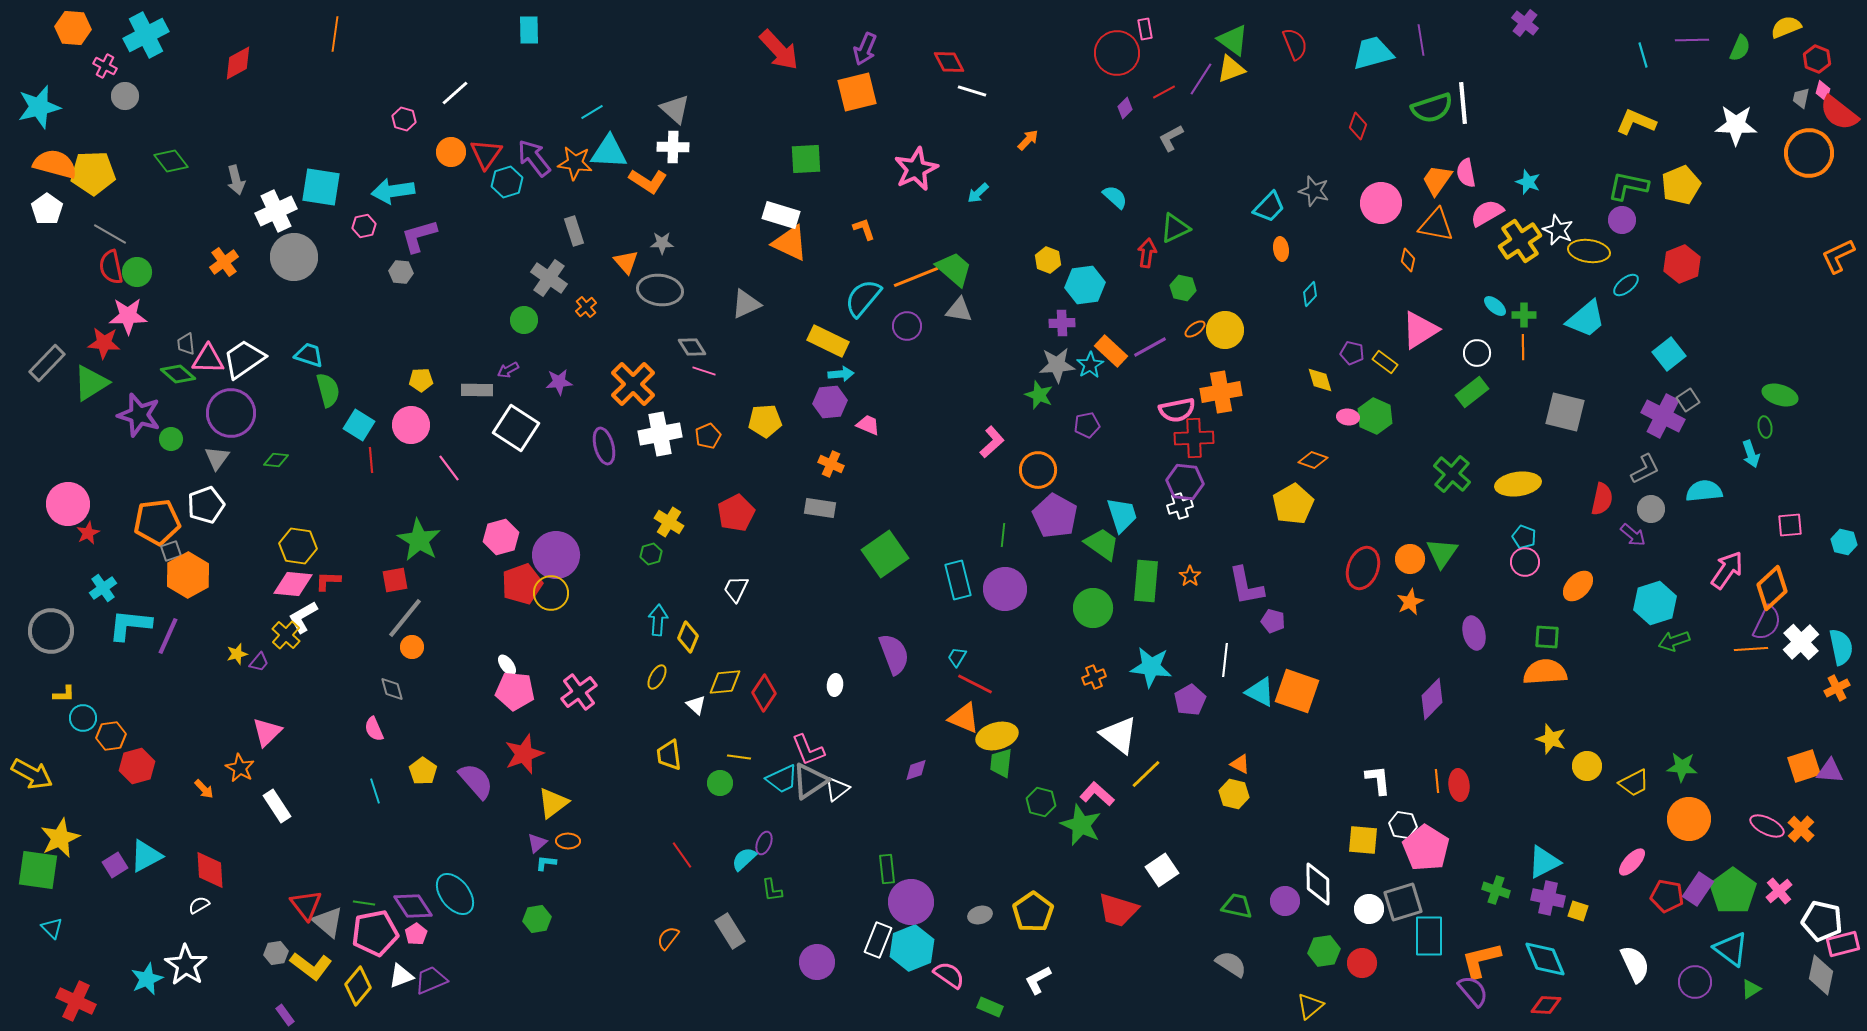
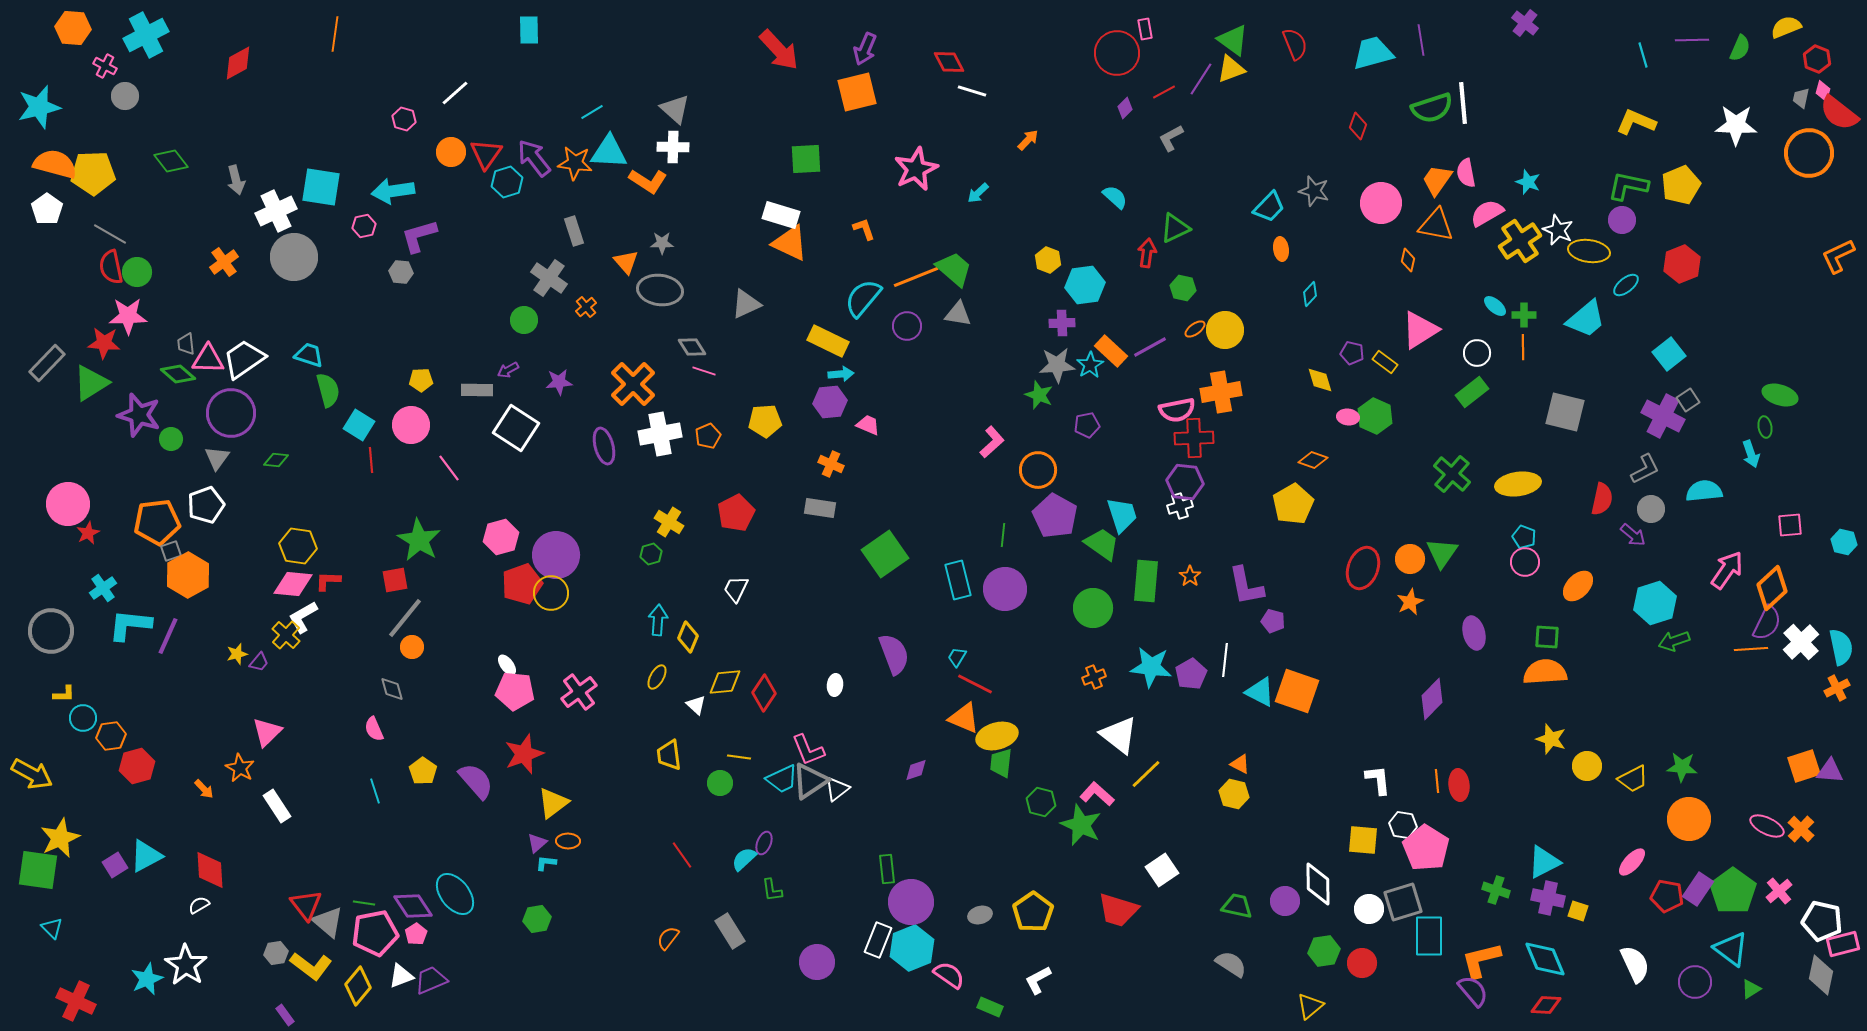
gray triangle at (959, 310): moved 1 px left, 4 px down
purple pentagon at (1190, 700): moved 1 px right, 26 px up
yellow trapezoid at (1634, 783): moved 1 px left, 4 px up
